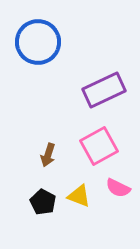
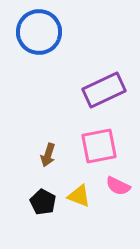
blue circle: moved 1 px right, 10 px up
pink square: rotated 18 degrees clockwise
pink semicircle: moved 2 px up
